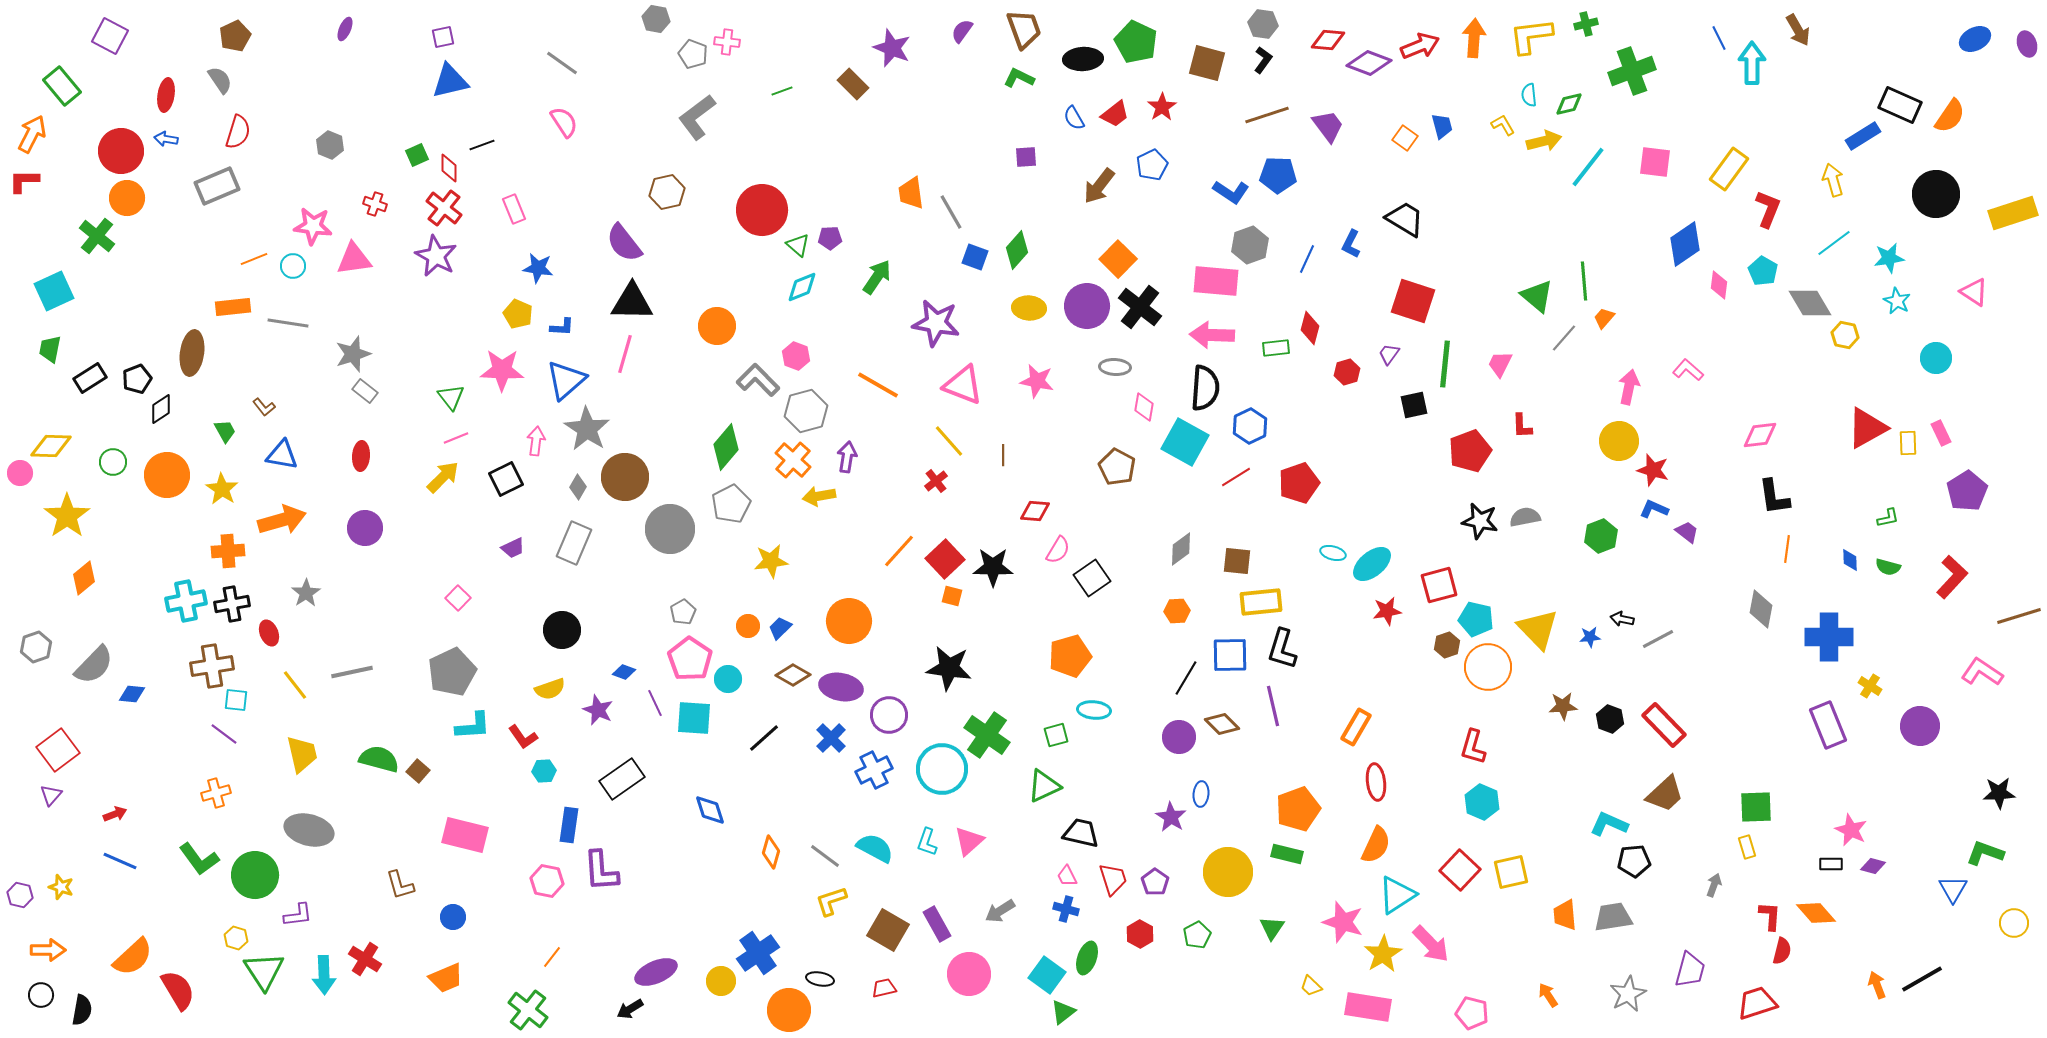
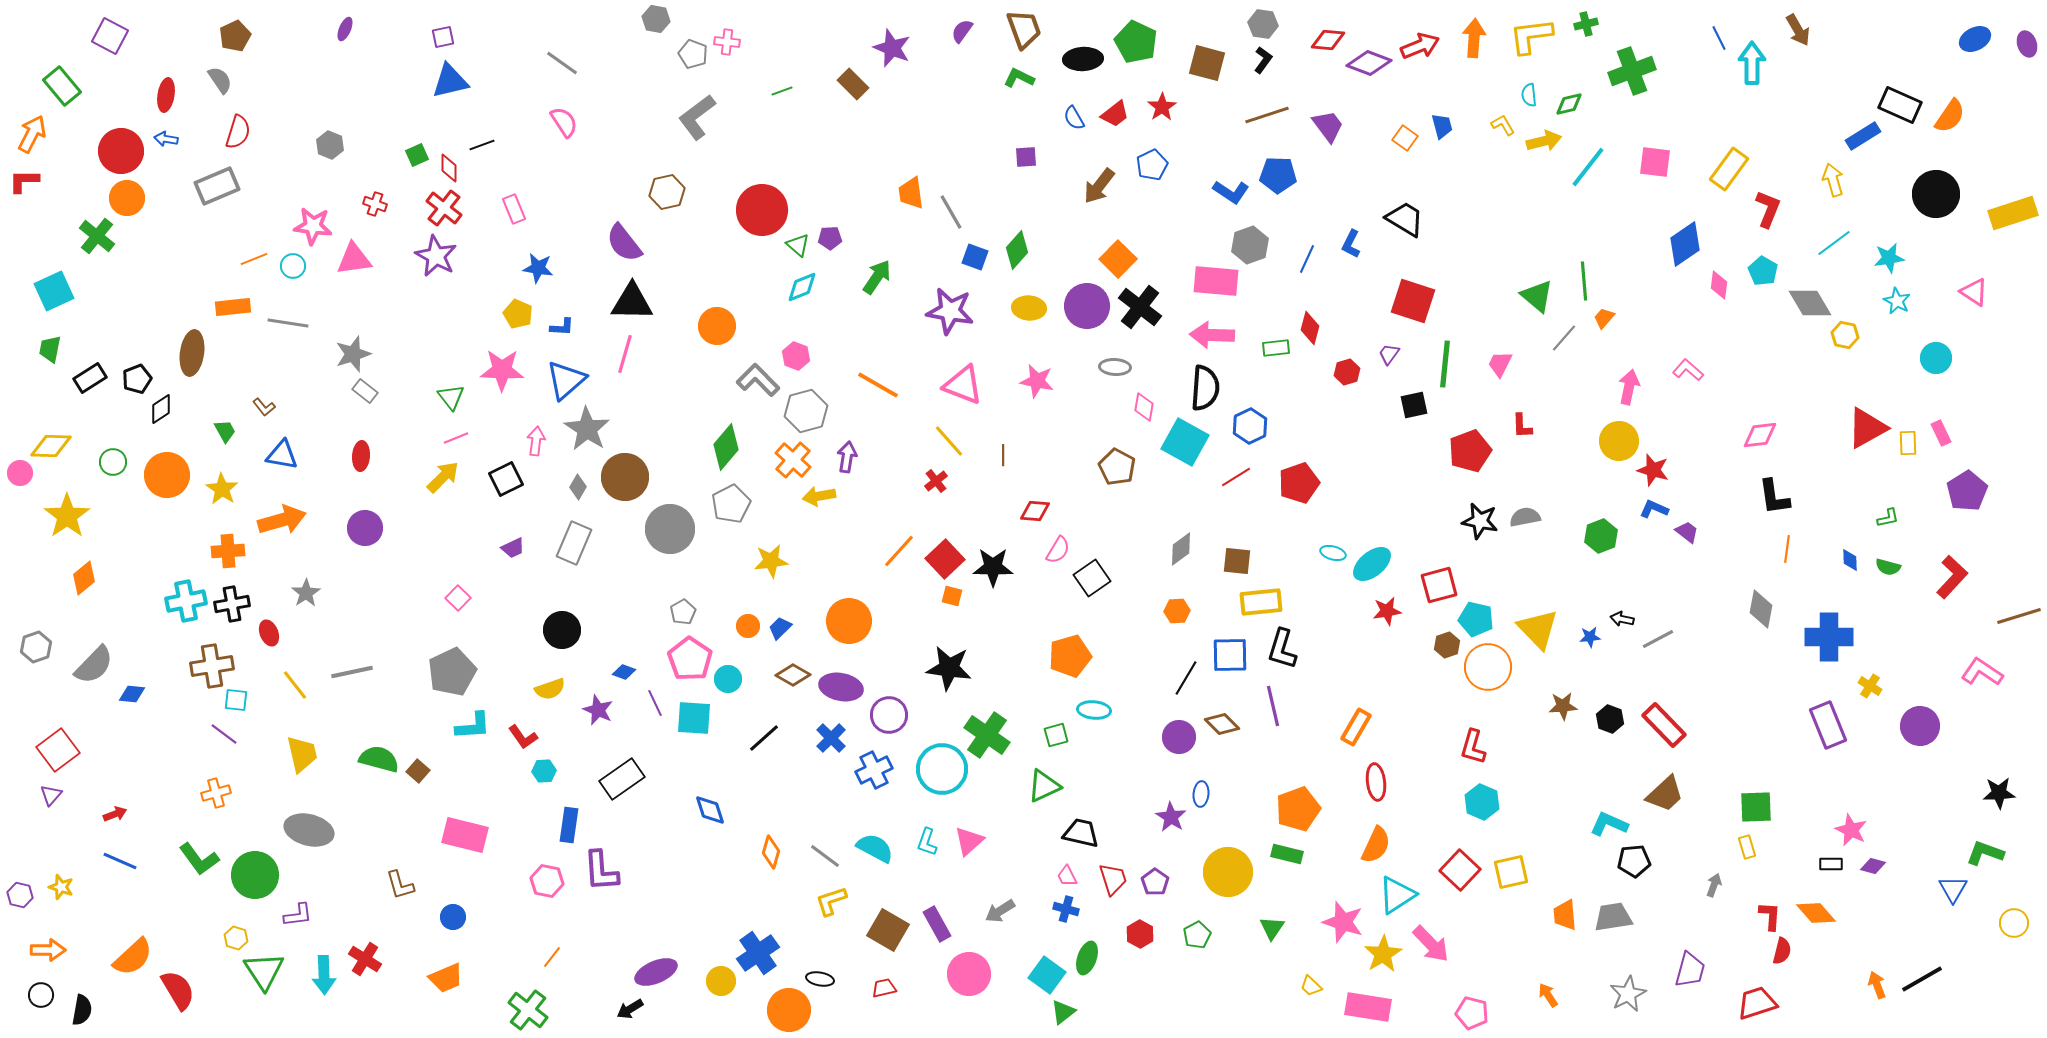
purple star at (936, 323): moved 14 px right, 12 px up
